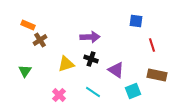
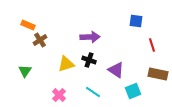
black cross: moved 2 px left, 1 px down
brown rectangle: moved 1 px right, 1 px up
